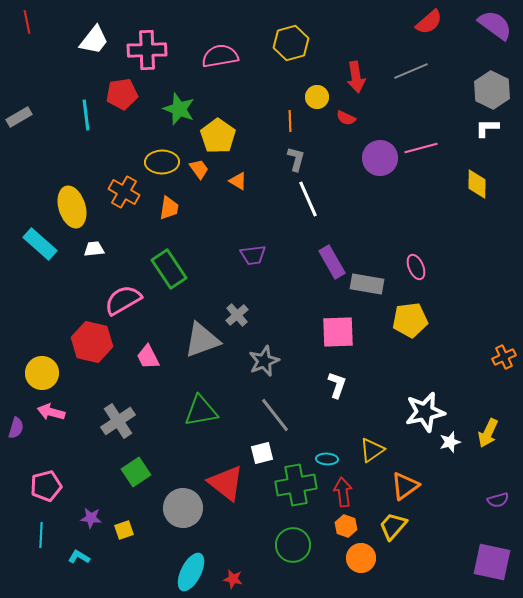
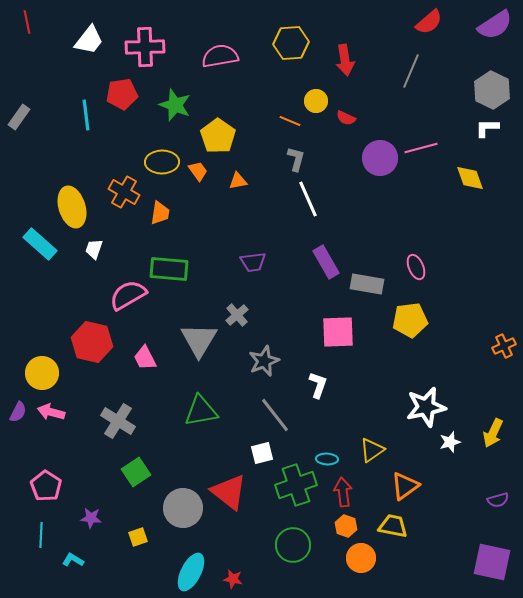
purple semicircle at (495, 25): rotated 111 degrees clockwise
white trapezoid at (94, 40): moved 5 px left
yellow hexagon at (291, 43): rotated 12 degrees clockwise
pink cross at (147, 50): moved 2 px left, 3 px up
gray line at (411, 71): rotated 44 degrees counterclockwise
red arrow at (356, 77): moved 11 px left, 17 px up
yellow circle at (317, 97): moved 1 px left, 4 px down
green star at (179, 109): moved 4 px left, 4 px up
gray rectangle at (19, 117): rotated 25 degrees counterclockwise
orange line at (290, 121): rotated 65 degrees counterclockwise
orange trapezoid at (199, 169): moved 1 px left, 2 px down
orange triangle at (238, 181): rotated 42 degrees counterclockwise
yellow diamond at (477, 184): moved 7 px left, 6 px up; rotated 20 degrees counterclockwise
orange trapezoid at (169, 208): moved 9 px left, 5 px down
white trapezoid at (94, 249): rotated 65 degrees counterclockwise
purple trapezoid at (253, 255): moved 7 px down
purple rectangle at (332, 262): moved 6 px left
green rectangle at (169, 269): rotated 51 degrees counterclockwise
pink semicircle at (123, 300): moved 5 px right, 5 px up
gray triangle at (202, 340): moved 3 px left; rotated 39 degrees counterclockwise
pink trapezoid at (148, 357): moved 3 px left, 1 px down
orange cross at (504, 357): moved 11 px up
white L-shape at (337, 385): moved 19 px left
white star at (425, 412): moved 1 px right, 5 px up
gray cross at (118, 421): rotated 24 degrees counterclockwise
purple semicircle at (16, 428): moved 2 px right, 16 px up; rotated 10 degrees clockwise
yellow arrow at (488, 433): moved 5 px right
red triangle at (226, 483): moved 3 px right, 9 px down
green cross at (296, 485): rotated 9 degrees counterclockwise
pink pentagon at (46, 486): rotated 24 degrees counterclockwise
yellow trapezoid at (393, 526): rotated 60 degrees clockwise
yellow square at (124, 530): moved 14 px right, 7 px down
cyan L-shape at (79, 557): moved 6 px left, 3 px down
